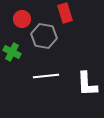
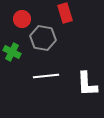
gray hexagon: moved 1 px left, 2 px down
